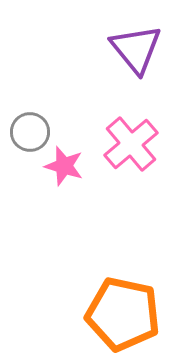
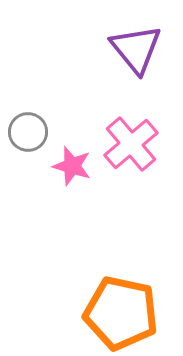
gray circle: moved 2 px left
pink star: moved 8 px right
orange pentagon: moved 2 px left, 1 px up
